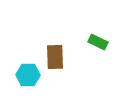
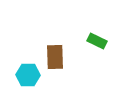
green rectangle: moved 1 px left, 1 px up
